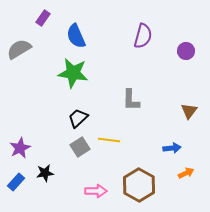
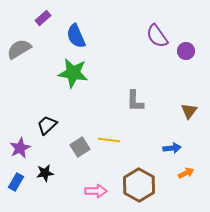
purple rectangle: rotated 14 degrees clockwise
purple semicircle: moved 14 px right; rotated 130 degrees clockwise
gray L-shape: moved 4 px right, 1 px down
black trapezoid: moved 31 px left, 7 px down
blue rectangle: rotated 12 degrees counterclockwise
